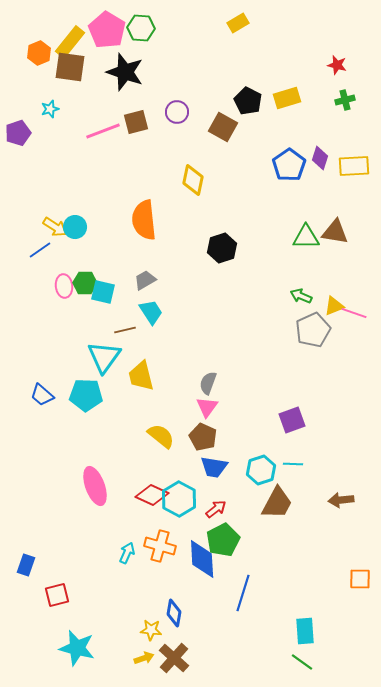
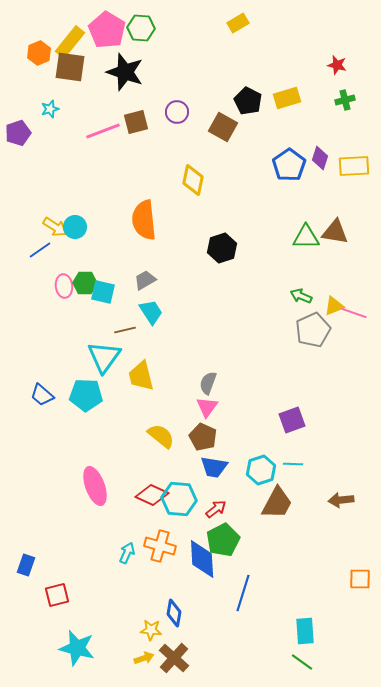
cyan hexagon at (179, 499): rotated 24 degrees counterclockwise
